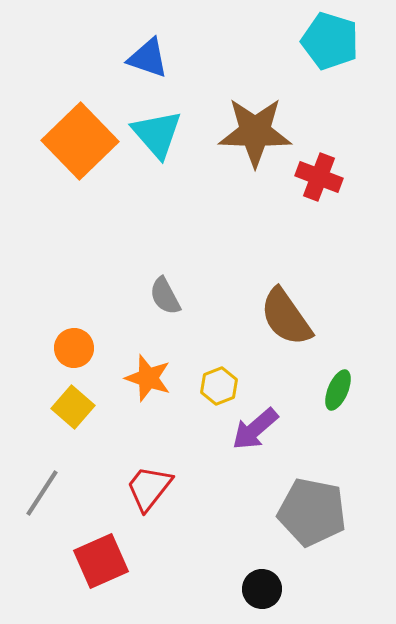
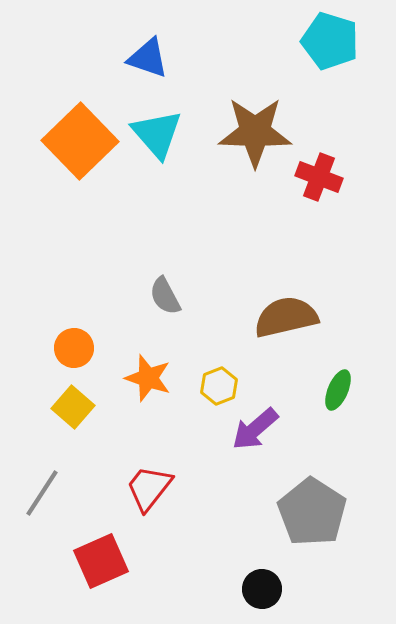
brown semicircle: rotated 112 degrees clockwise
gray pentagon: rotated 22 degrees clockwise
